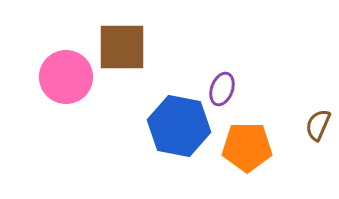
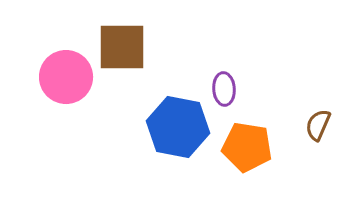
purple ellipse: moved 2 px right; rotated 24 degrees counterclockwise
blue hexagon: moved 1 px left, 1 px down
orange pentagon: rotated 9 degrees clockwise
